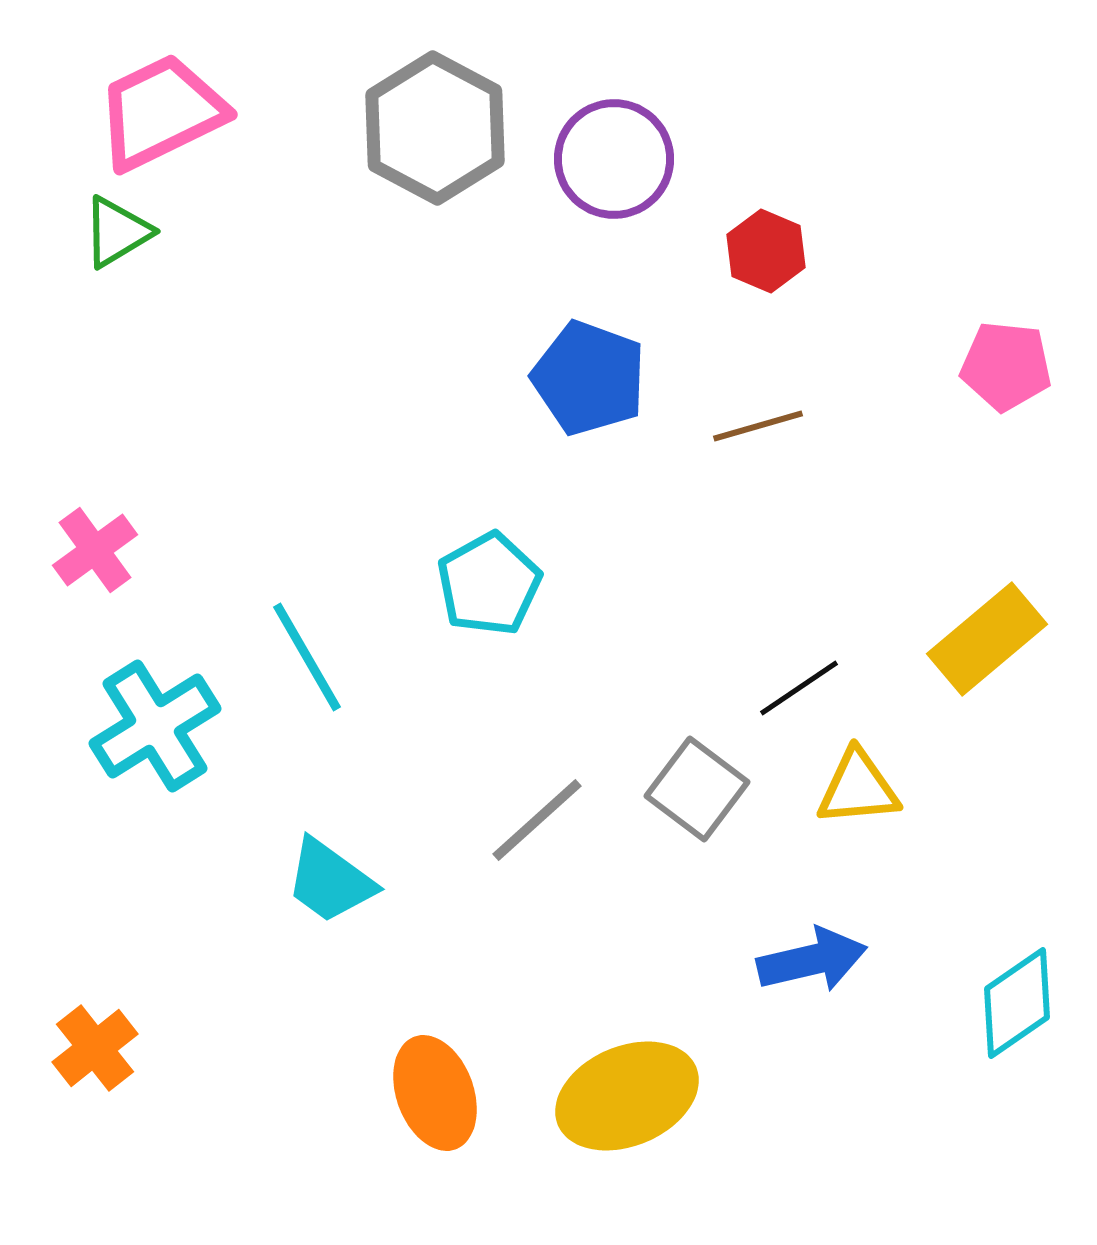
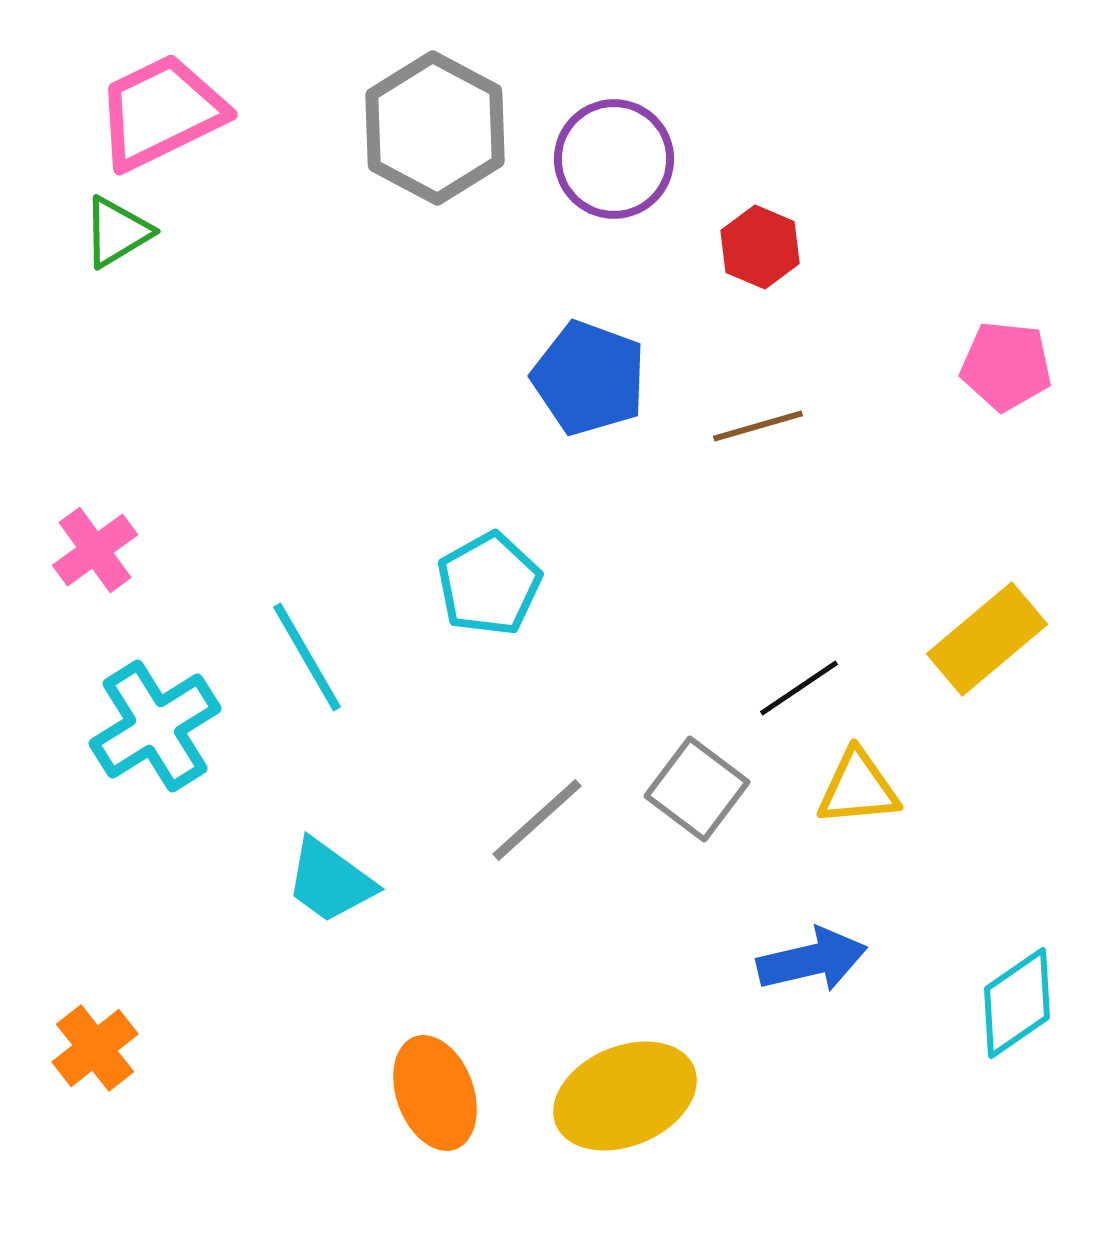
red hexagon: moved 6 px left, 4 px up
yellow ellipse: moved 2 px left
